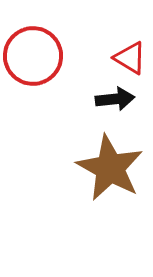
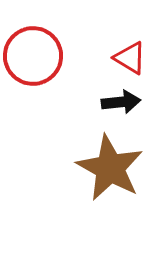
black arrow: moved 6 px right, 3 px down
